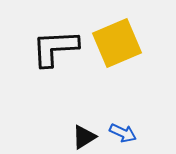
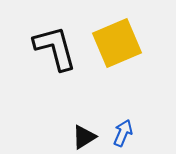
black L-shape: rotated 78 degrees clockwise
blue arrow: rotated 92 degrees counterclockwise
